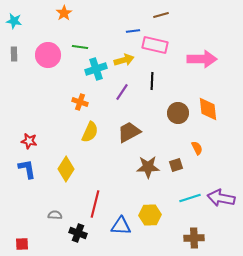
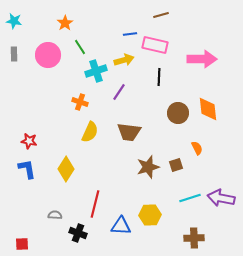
orange star: moved 1 px right, 10 px down
blue line: moved 3 px left, 3 px down
green line: rotated 49 degrees clockwise
cyan cross: moved 2 px down
black line: moved 7 px right, 4 px up
purple line: moved 3 px left
brown trapezoid: rotated 145 degrees counterclockwise
brown star: rotated 15 degrees counterclockwise
